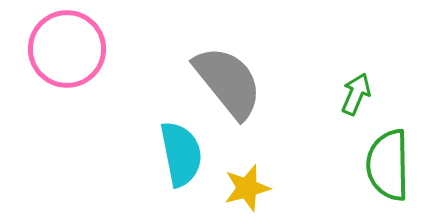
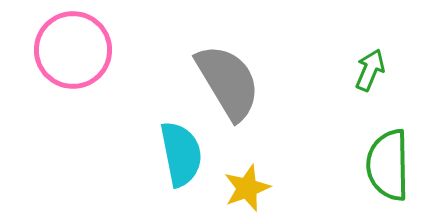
pink circle: moved 6 px right, 1 px down
gray semicircle: rotated 8 degrees clockwise
green arrow: moved 14 px right, 24 px up
yellow star: rotated 6 degrees counterclockwise
